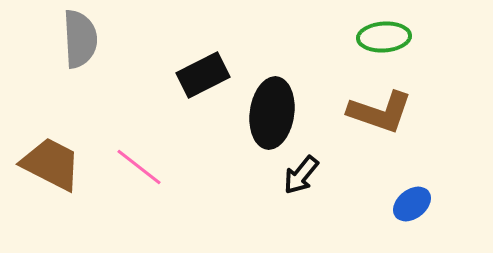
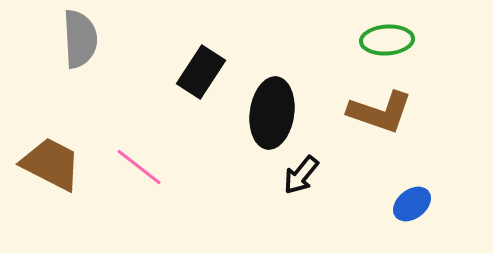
green ellipse: moved 3 px right, 3 px down
black rectangle: moved 2 px left, 3 px up; rotated 30 degrees counterclockwise
